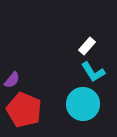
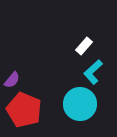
white rectangle: moved 3 px left
cyan L-shape: rotated 80 degrees clockwise
cyan circle: moved 3 px left
